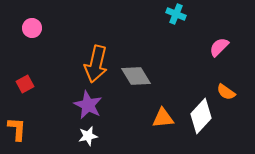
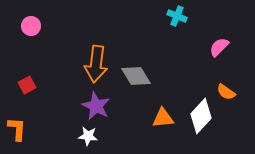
cyan cross: moved 1 px right, 2 px down
pink circle: moved 1 px left, 2 px up
orange arrow: rotated 6 degrees counterclockwise
red square: moved 2 px right, 1 px down
purple star: moved 8 px right, 1 px down
white star: rotated 18 degrees clockwise
